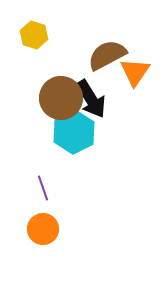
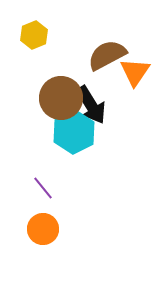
yellow hexagon: rotated 20 degrees clockwise
black arrow: moved 6 px down
purple line: rotated 20 degrees counterclockwise
